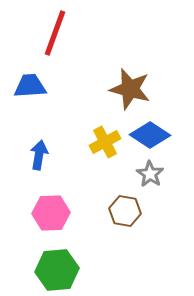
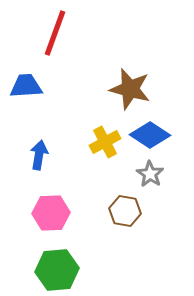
blue trapezoid: moved 4 px left
